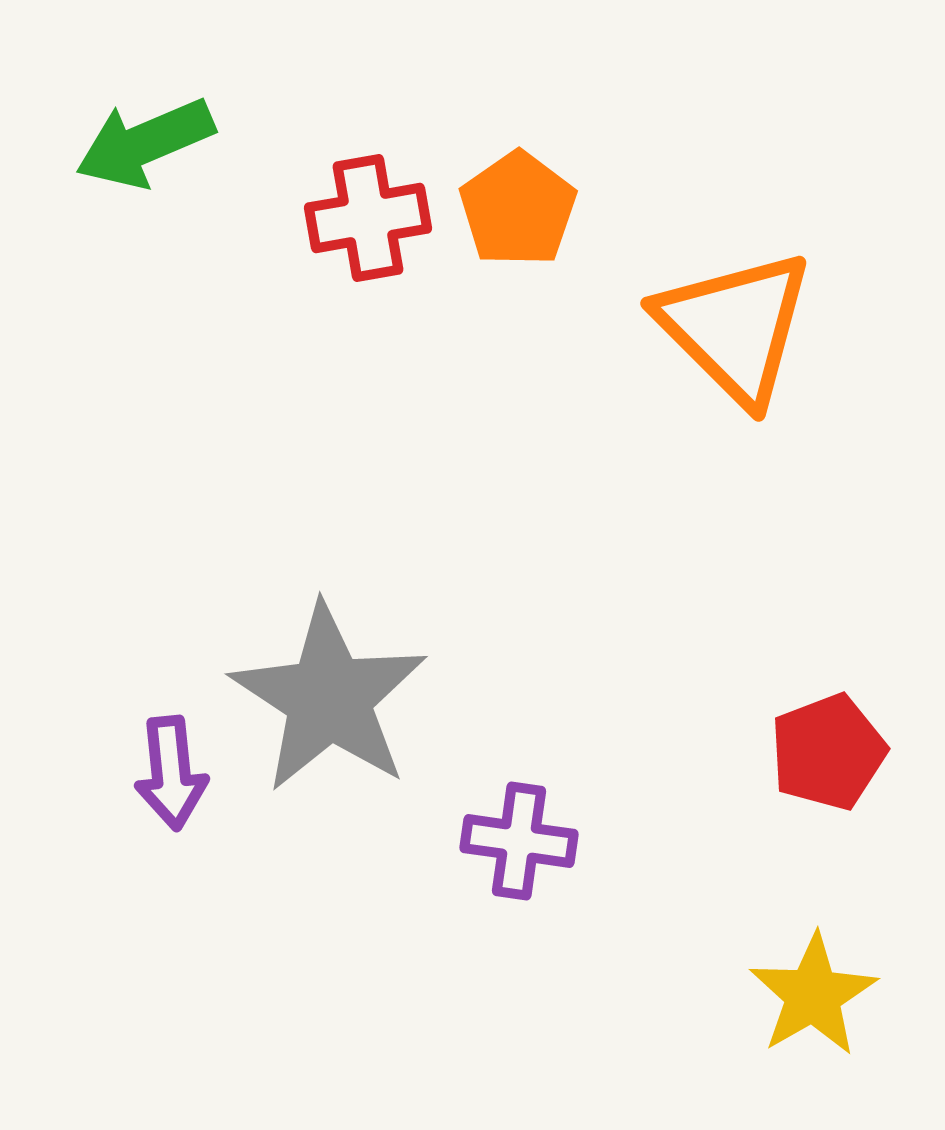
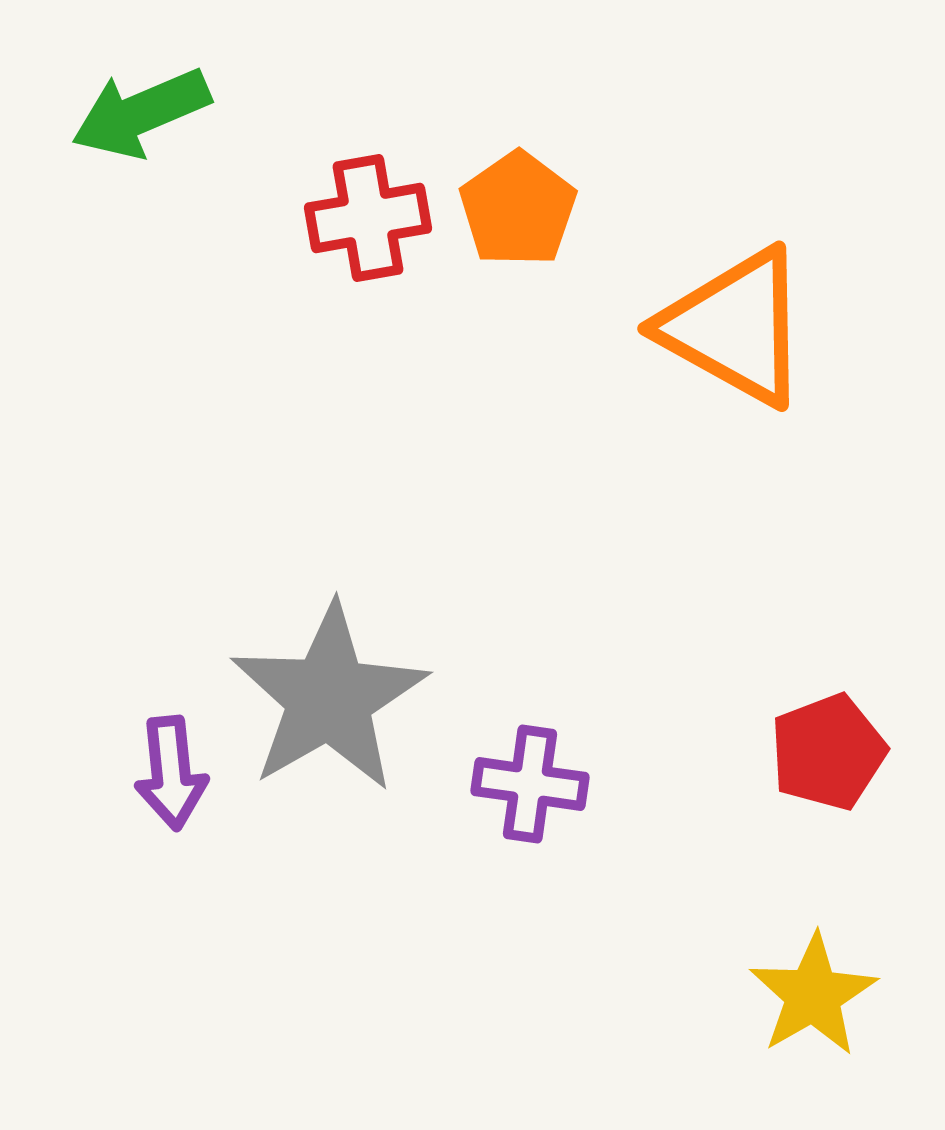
green arrow: moved 4 px left, 30 px up
orange triangle: rotated 16 degrees counterclockwise
gray star: rotated 9 degrees clockwise
purple cross: moved 11 px right, 57 px up
